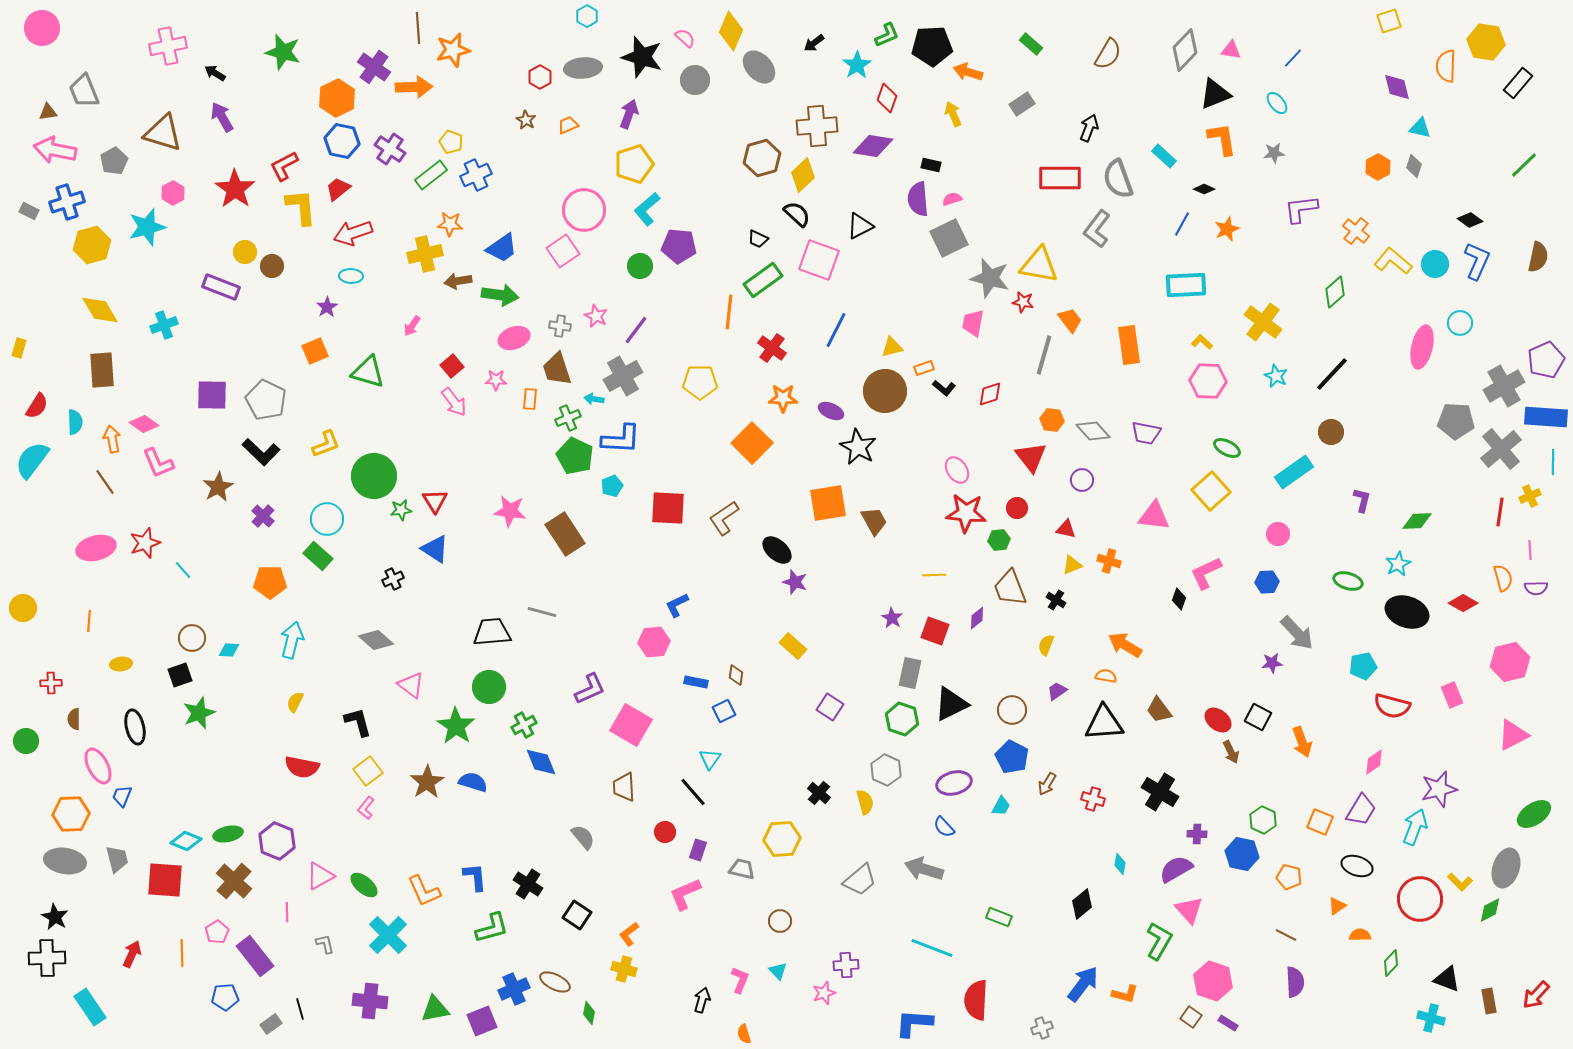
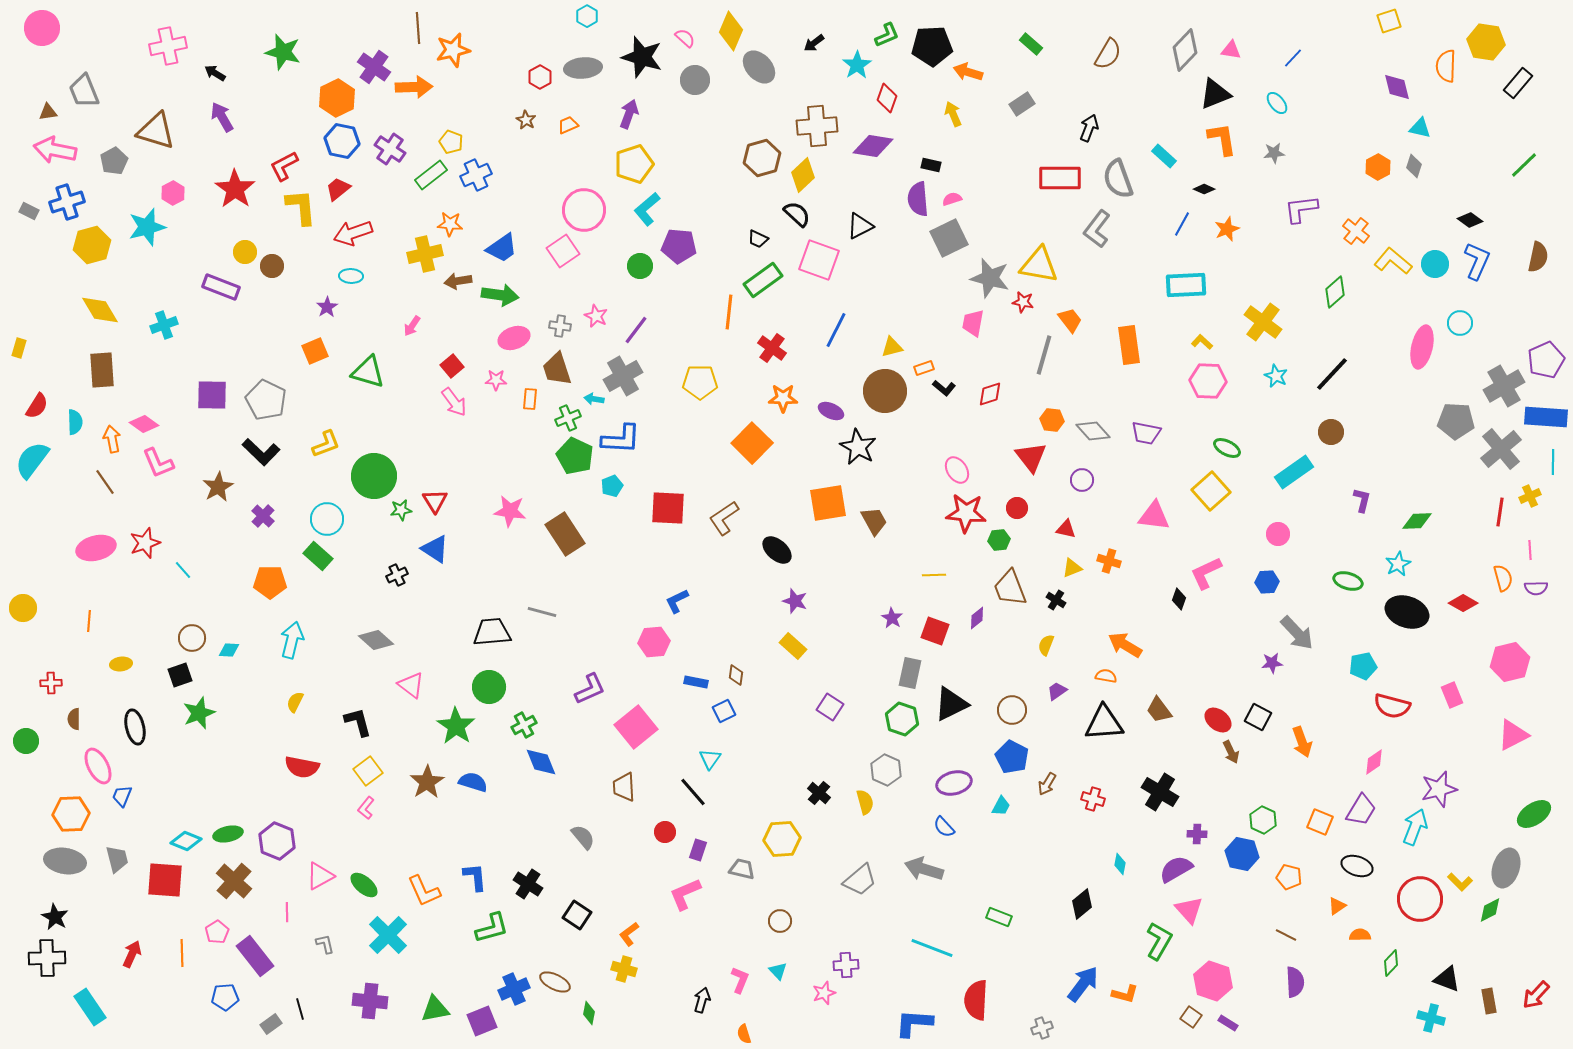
brown triangle at (163, 133): moved 7 px left, 2 px up
yellow triangle at (1072, 565): moved 3 px down
black cross at (393, 579): moved 4 px right, 4 px up
purple star at (795, 582): moved 19 px down
blue L-shape at (677, 605): moved 4 px up
pink square at (631, 725): moved 5 px right, 2 px down; rotated 21 degrees clockwise
